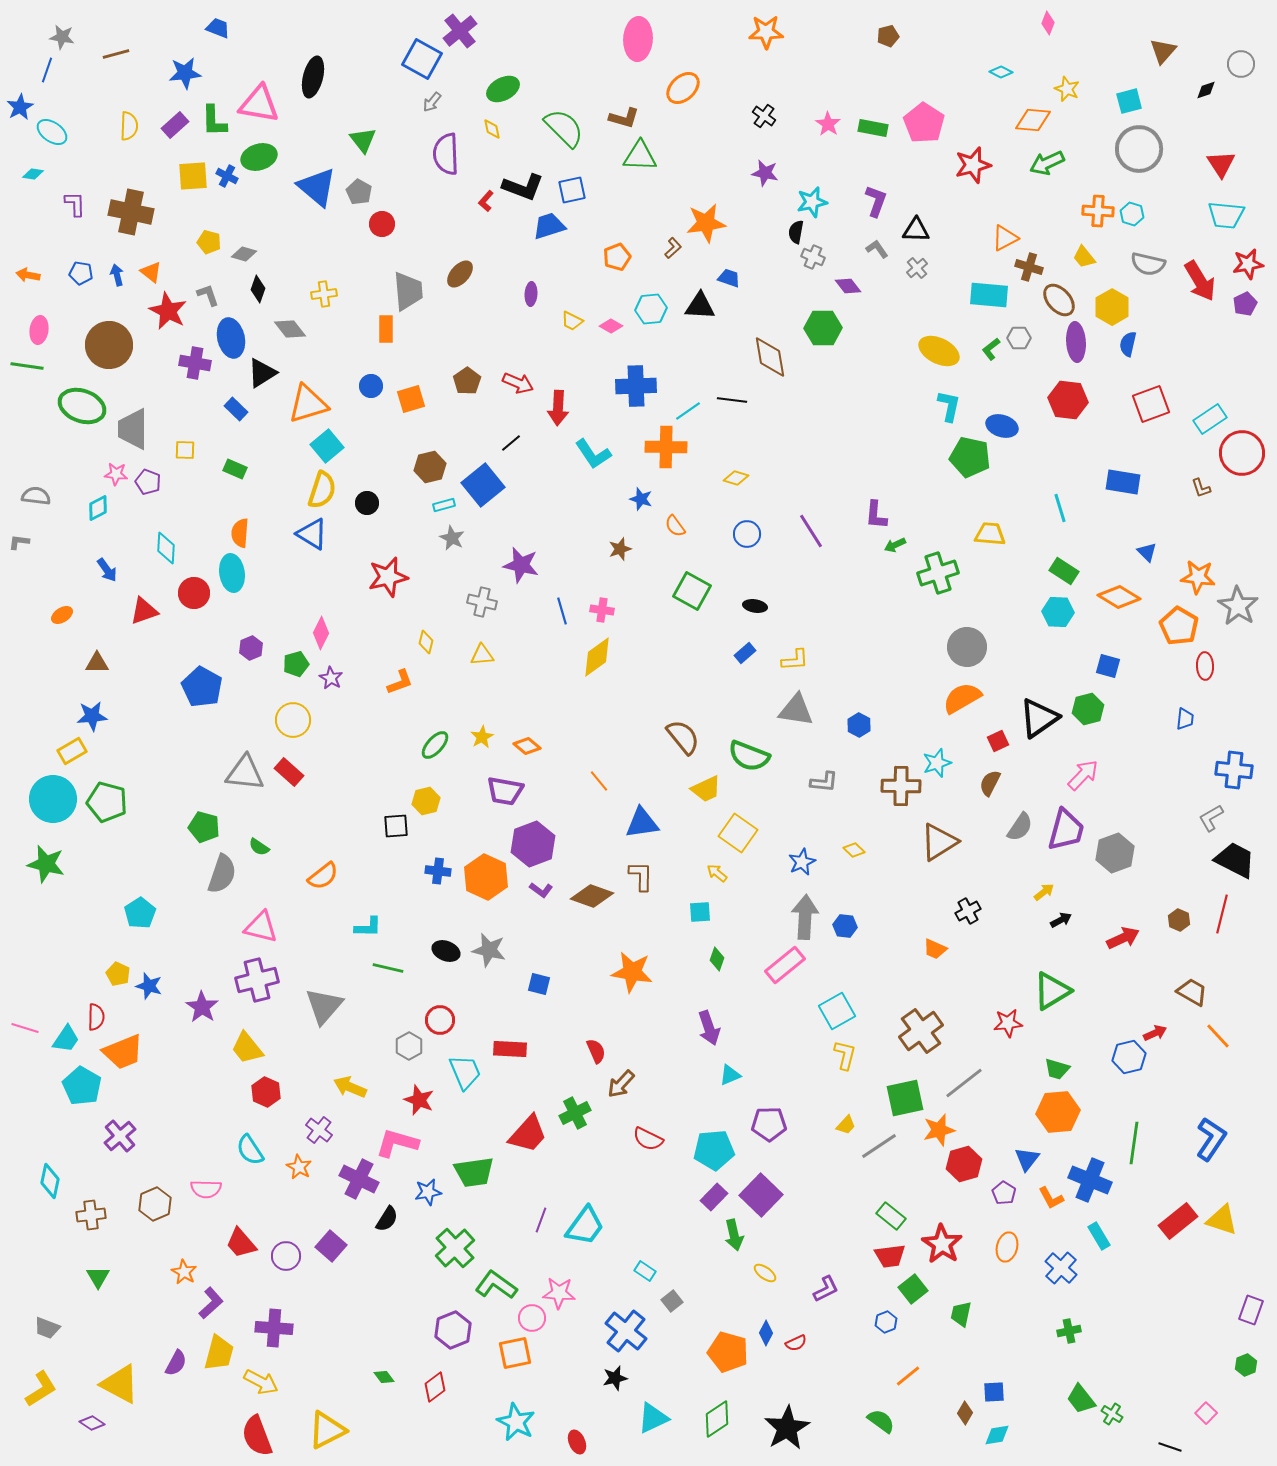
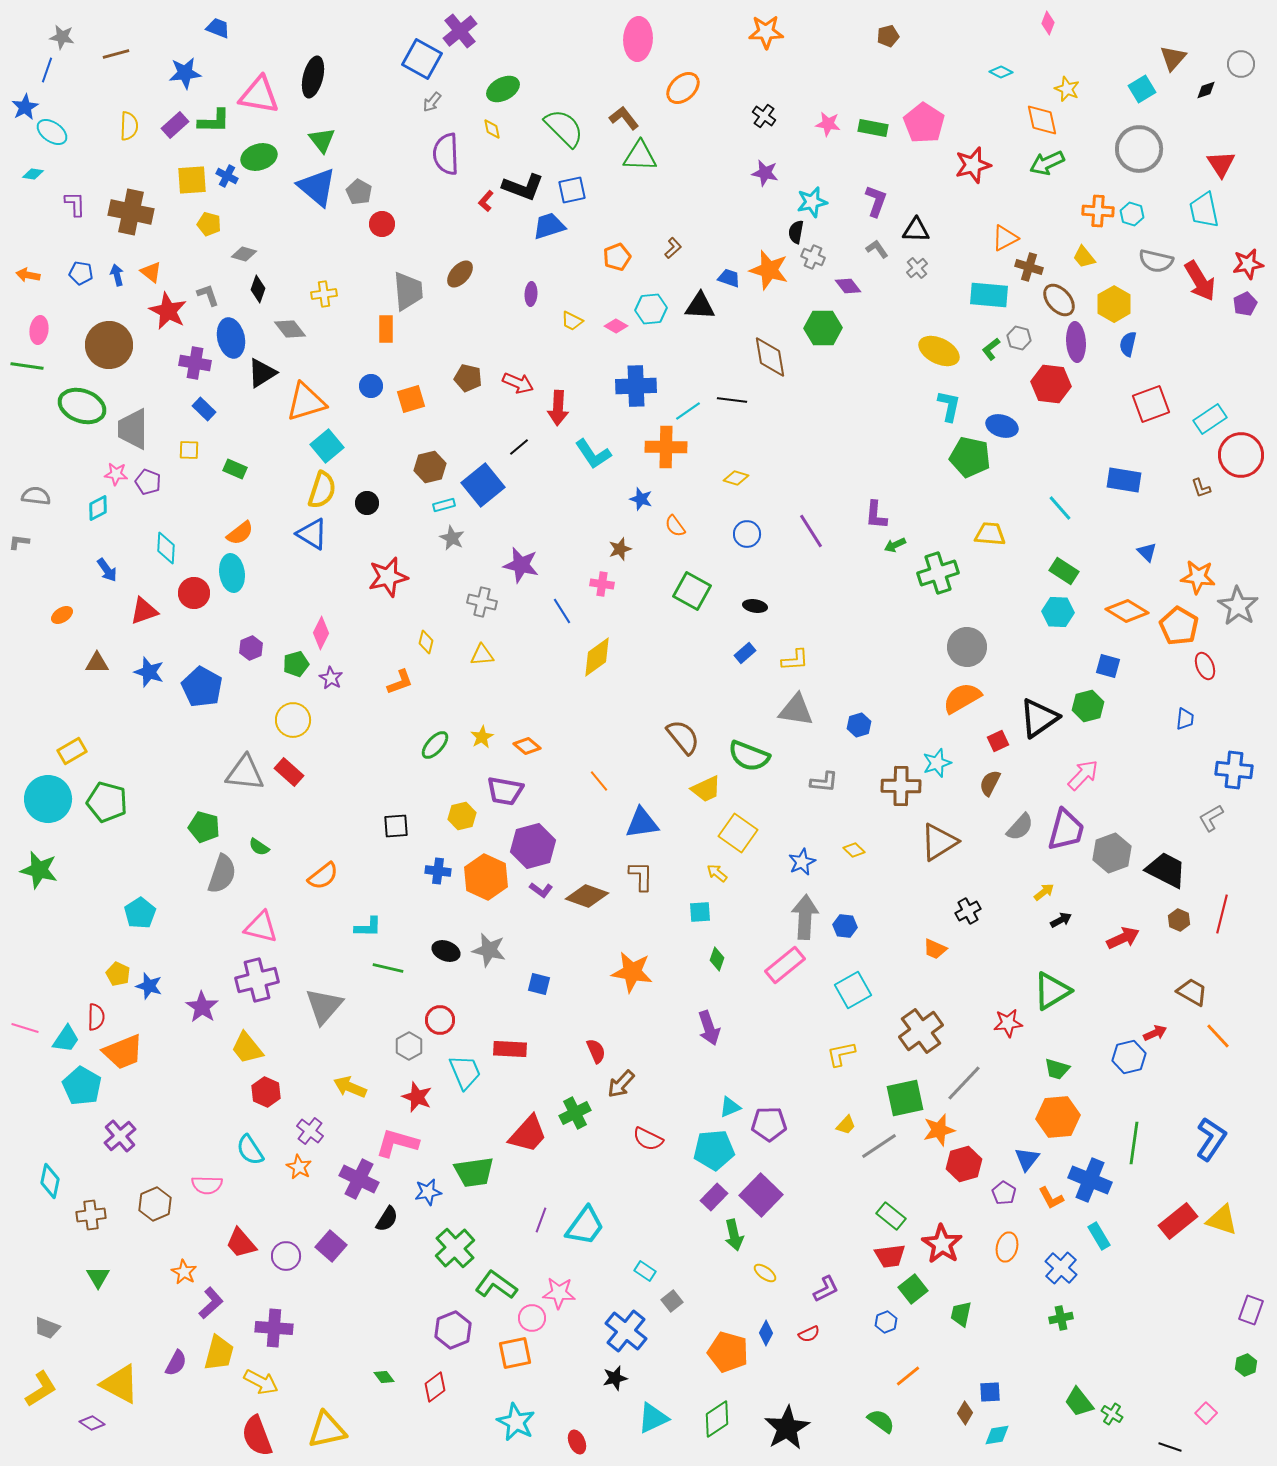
brown triangle at (1163, 51): moved 10 px right, 7 px down
cyan square at (1129, 101): moved 13 px right, 12 px up; rotated 16 degrees counterclockwise
pink triangle at (259, 104): moved 9 px up
blue star at (20, 107): moved 5 px right
brown L-shape at (624, 118): rotated 144 degrees counterclockwise
orange diamond at (1033, 120): moved 9 px right; rotated 72 degrees clockwise
green L-shape at (214, 121): rotated 88 degrees counterclockwise
pink star at (828, 124): rotated 25 degrees counterclockwise
green triangle at (363, 140): moved 41 px left
yellow square at (193, 176): moved 1 px left, 4 px down
cyan trapezoid at (1226, 215): moved 22 px left, 5 px up; rotated 72 degrees clockwise
orange star at (706, 223): moved 63 px right, 47 px down; rotated 24 degrees clockwise
yellow pentagon at (209, 242): moved 18 px up
gray semicircle at (1148, 264): moved 8 px right, 3 px up
yellow hexagon at (1112, 307): moved 2 px right, 3 px up
pink diamond at (611, 326): moved 5 px right
gray hexagon at (1019, 338): rotated 15 degrees clockwise
brown pentagon at (467, 381): moved 1 px right, 3 px up; rotated 24 degrees counterclockwise
red hexagon at (1068, 400): moved 17 px left, 16 px up
orange triangle at (308, 404): moved 2 px left, 2 px up
blue rectangle at (236, 409): moved 32 px left
black line at (511, 443): moved 8 px right, 4 px down
yellow square at (185, 450): moved 4 px right
red circle at (1242, 453): moved 1 px left, 2 px down
blue rectangle at (1123, 482): moved 1 px right, 2 px up
cyan line at (1060, 508): rotated 24 degrees counterclockwise
orange semicircle at (240, 533): rotated 132 degrees counterclockwise
orange diamond at (1119, 597): moved 8 px right, 14 px down
pink cross at (602, 610): moved 26 px up
blue line at (562, 611): rotated 16 degrees counterclockwise
red ellipse at (1205, 666): rotated 20 degrees counterclockwise
green hexagon at (1088, 709): moved 3 px up
blue star at (92, 716): moved 57 px right, 44 px up; rotated 24 degrees clockwise
blue hexagon at (859, 725): rotated 15 degrees clockwise
cyan circle at (53, 799): moved 5 px left
yellow hexagon at (426, 801): moved 36 px right, 15 px down
gray semicircle at (1020, 827): rotated 8 degrees clockwise
purple hexagon at (533, 844): moved 2 px down; rotated 6 degrees clockwise
gray hexagon at (1115, 853): moved 3 px left
black trapezoid at (1235, 860): moved 69 px left, 10 px down
green star at (46, 864): moved 7 px left, 6 px down
brown diamond at (592, 896): moved 5 px left
cyan square at (837, 1011): moved 16 px right, 21 px up
yellow L-shape at (845, 1055): moved 4 px left, 1 px up; rotated 116 degrees counterclockwise
cyan triangle at (730, 1075): moved 32 px down
gray line at (964, 1083): rotated 9 degrees counterclockwise
red star at (419, 1100): moved 2 px left, 3 px up
orange hexagon at (1058, 1112): moved 5 px down
purple cross at (319, 1130): moved 9 px left, 1 px down
pink semicircle at (206, 1189): moved 1 px right, 4 px up
green cross at (1069, 1331): moved 8 px left, 13 px up
red semicircle at (796, 1343): moved 13 px right, 9 px up
blue square at (994, 1392): moved 4 px left
green trapezoid at (1081, 1399): moved 2 px left, 3 px down
yellow triangle at (327, 1430): rotated 15 degrees clockwise
